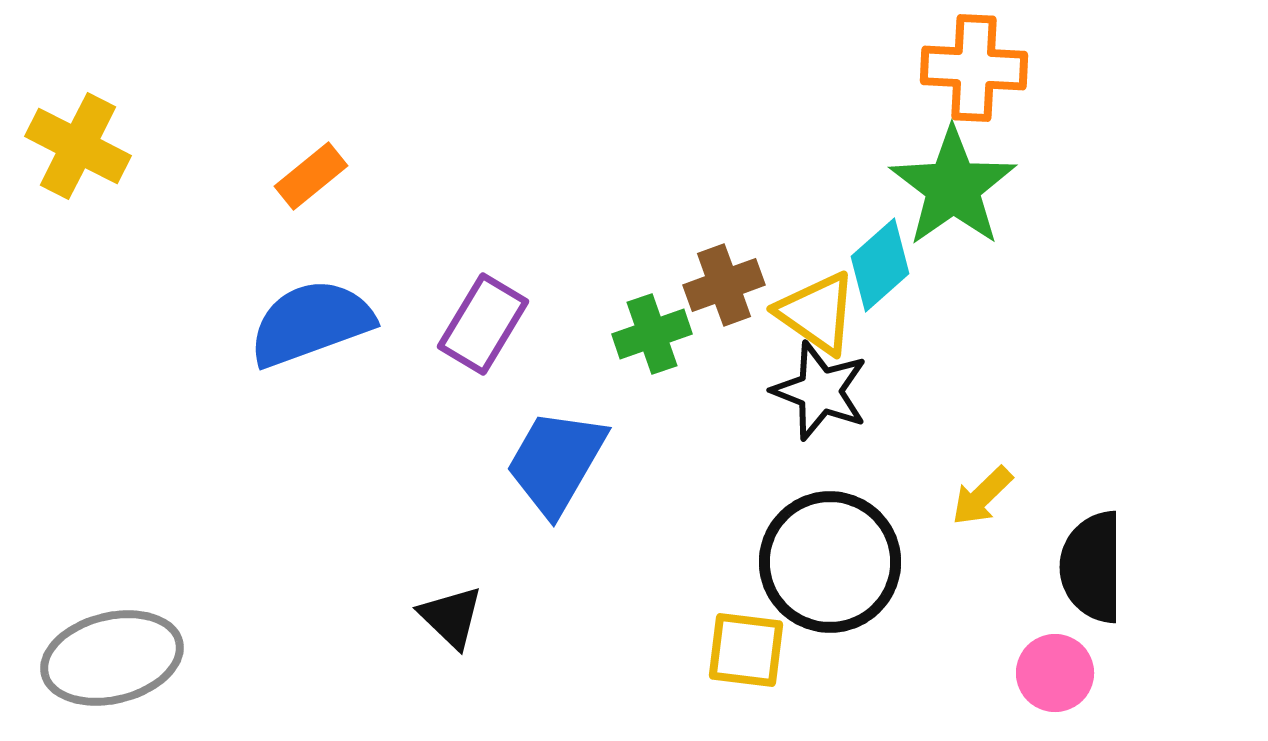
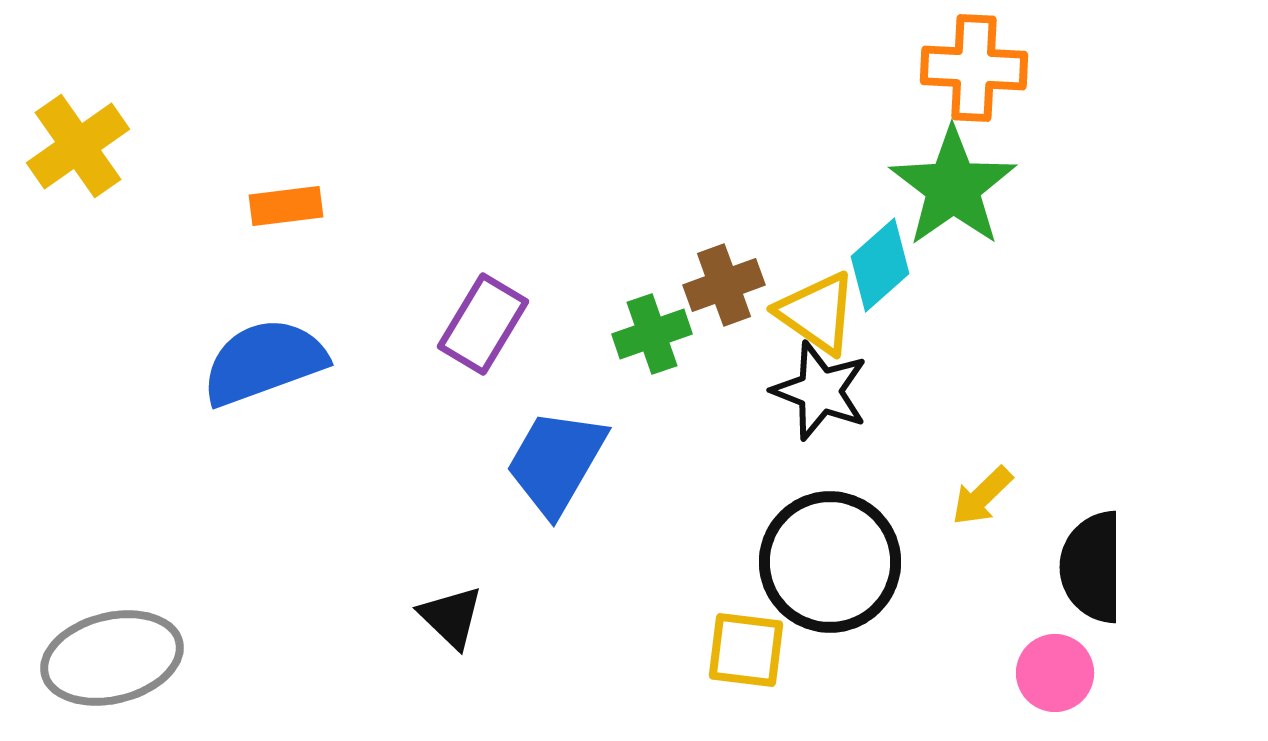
yellow cross: rotated 28 degrees clockwise
orange rectangle: moved 25 px left, 30 px down; rotated 32 degrees clockwise
blue semicircle: moved 47 px left, 39 px down
